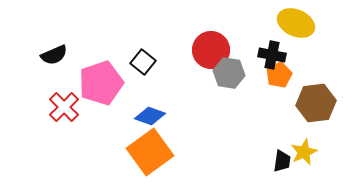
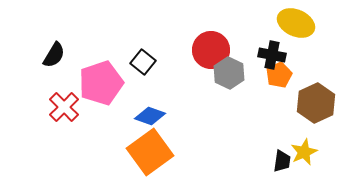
black semicircle: rotated 36 degrees counterclockwise
gray hexagon: rotated 16 degrees clockwise
brown hexagon: rotated 18 degrees counterclockwise
